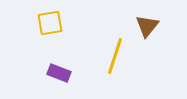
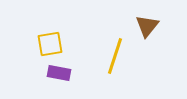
yellow square: moved 21 px down
purple rectangle: rotated 10 degrees counterclockwise
